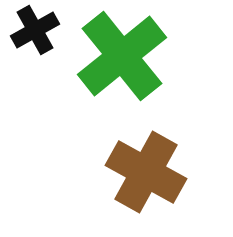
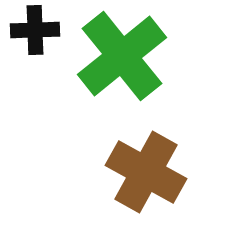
black cross: rotated 27 degrees clockwise
